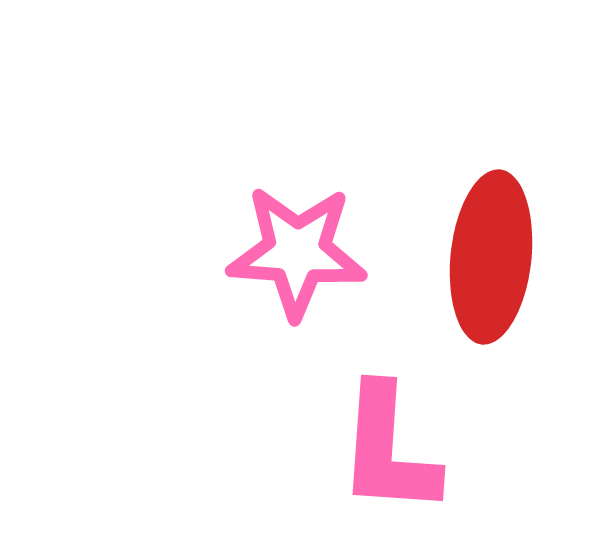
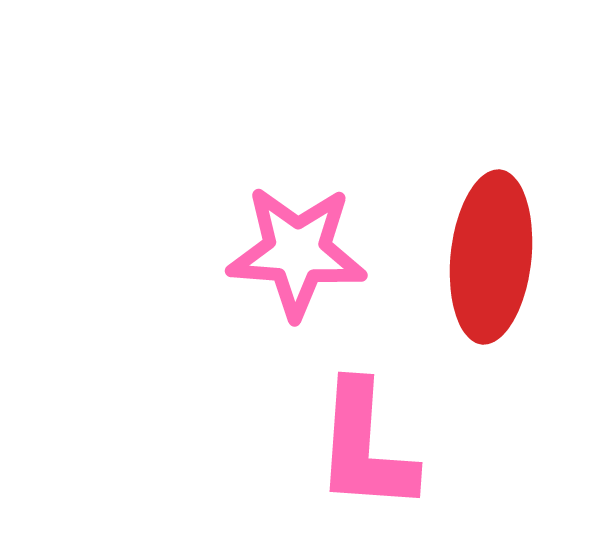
pink L-shape: moved 23 px left, 3 px up
